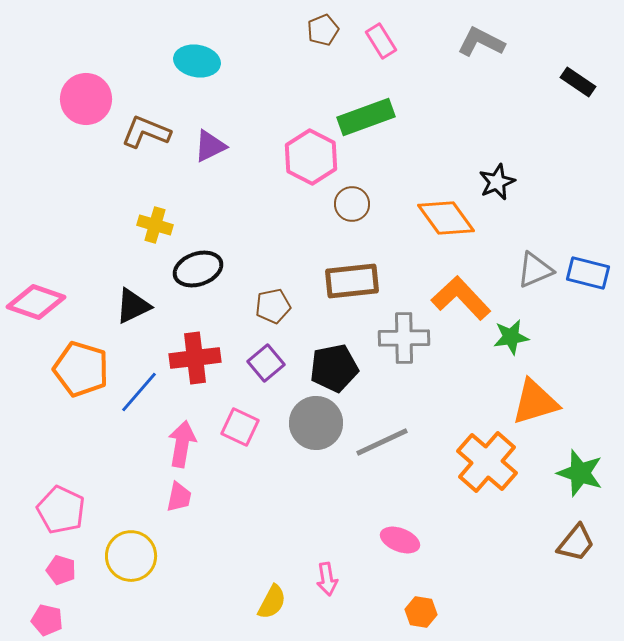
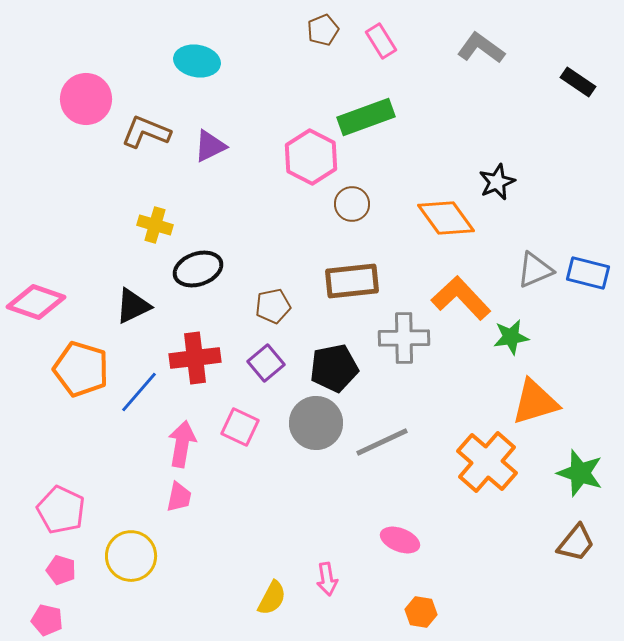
gray L-shape at (481, 42): moved 6 px down; rotated 9 degrees clockwise
yellow semicircle at (272, 602): moved 4 px up
